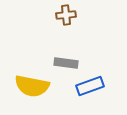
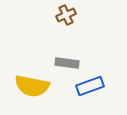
brown cross: rotated 18 degrees counterclockwise
gray rectangle: moved 1 px right
